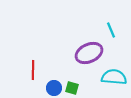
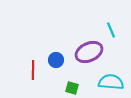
purple ellipse: moved 1 px up
cyan semicircle: moved 3 px left, 5 px down
blue circle: moved 2 px right, 28 px up
